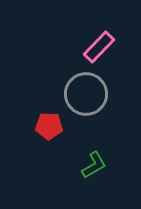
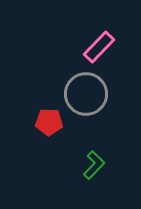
red pentagon: moved 4 px up
green L-shape: rotated 16 degrees counterclockwise
